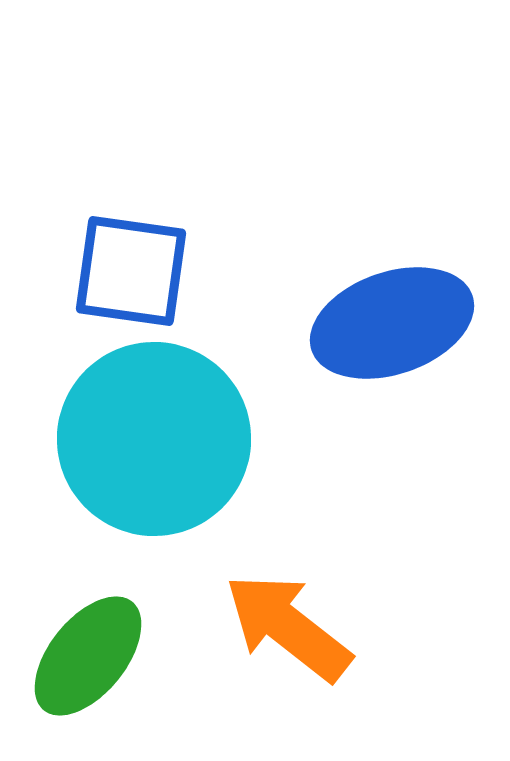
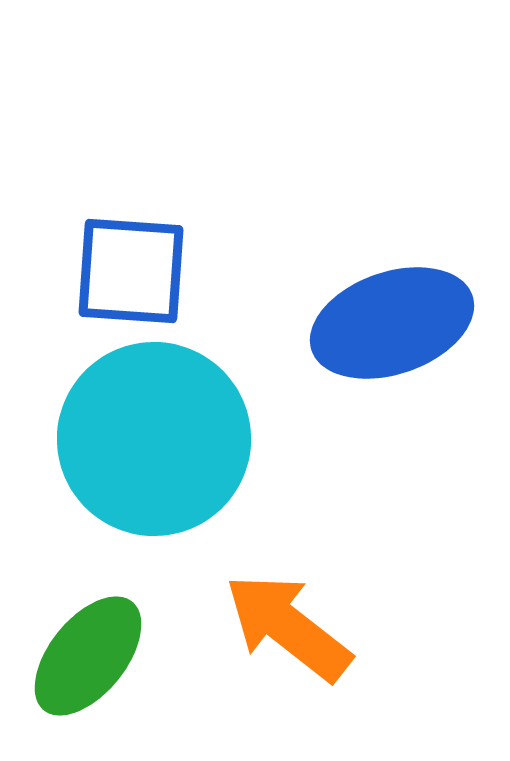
blue square: rotated 4 degrees counterclockwise
